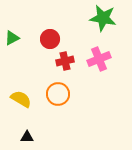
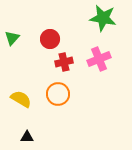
green triangle: rotated 21 degrees counterclockwise
red cross: moved 1 px left, 1 px down
